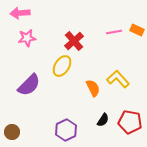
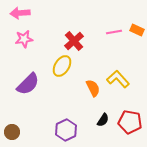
pink star: moved 3 px left, 1 px down
purple semicircle: moved 1 px left, 1 px up
